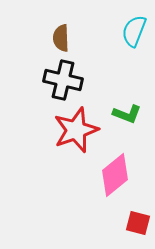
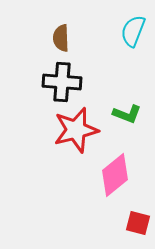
cyan semicircle: moved 1 px left
black cross: moved 1 px left, 2 px down; rotated 9 degrees counterclockwise
red star: rotated 6 degrees clockwise
